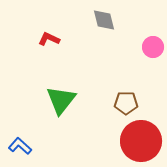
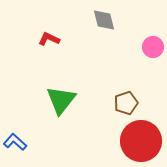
brown pentagon: rotated 20 degrees counterclockwise
blue L-shape: moved 5 px left, 4 px up
